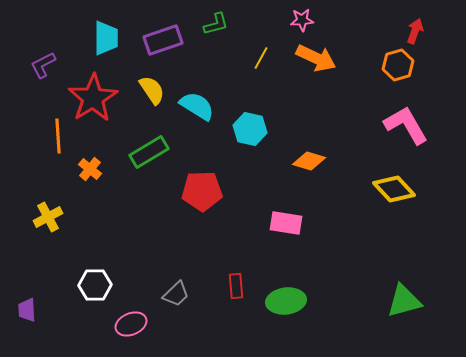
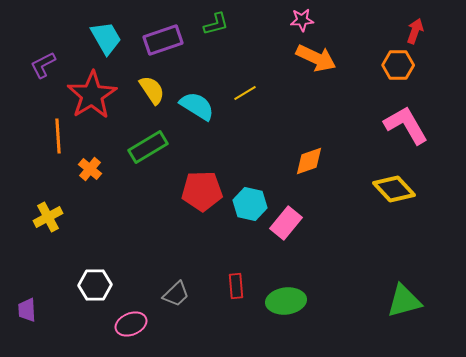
cyan trapezoid: rotated 30 degrees counterclockwise
yellow line: moved 16 px left, 35 px down; rotated 30 degrees clockwise
orange hexagon: rotated 16 degrees clockwise
red star: moved 1 px left, 3 px up
cyan hexagon: moved 75 px down
green rectangle: moved 1 px left, 5 px up
orange diamond: rotated 36 degrees counterclockwise
pink rectangle: rotated 60 degrees counterclockwise
